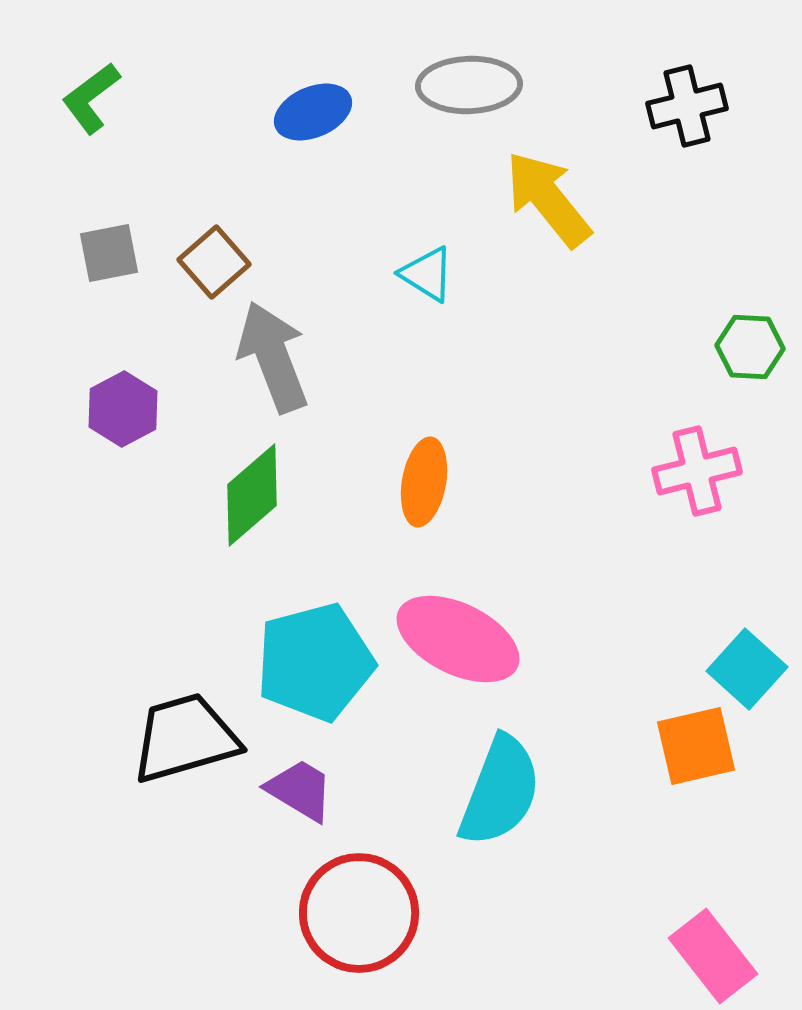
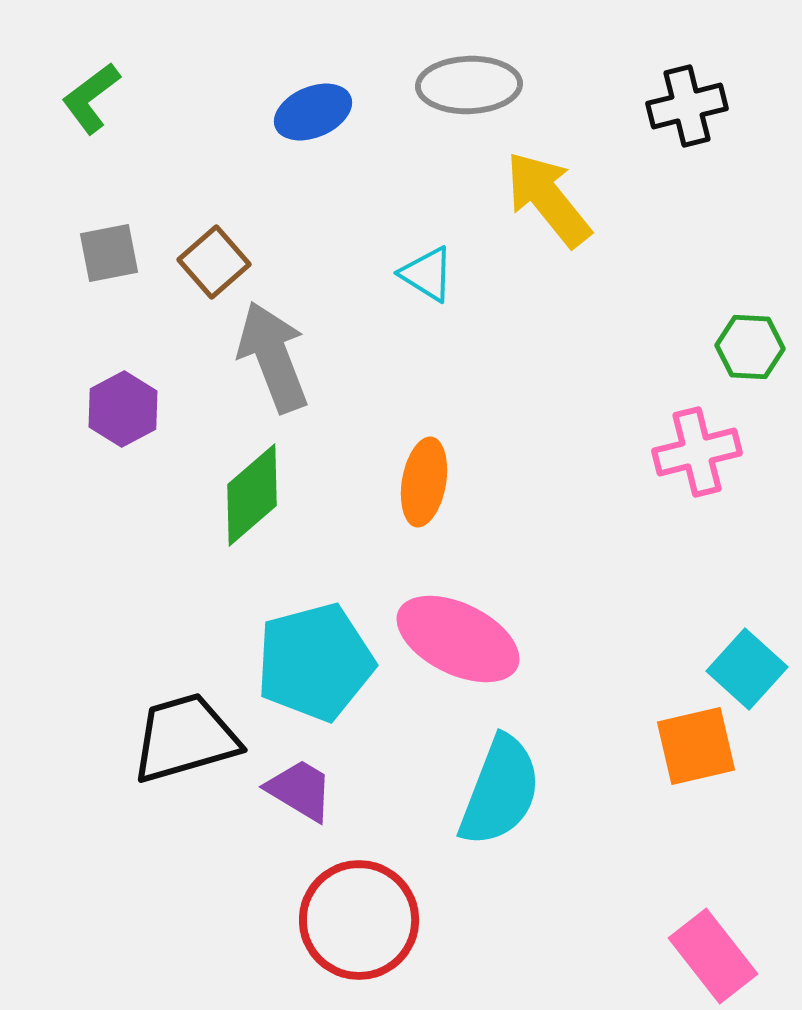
pink cross: moved 19 px up
red circle: moved 7 px down
